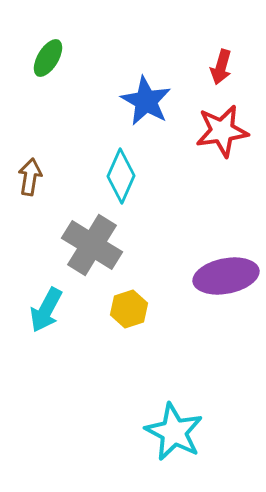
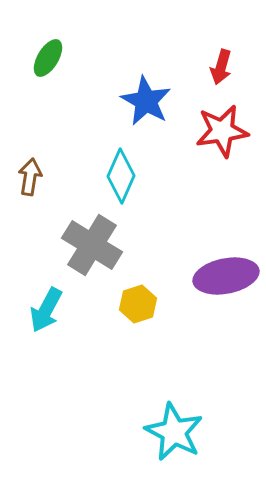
yellow hexagon: moved 9 px right, 5 px up
